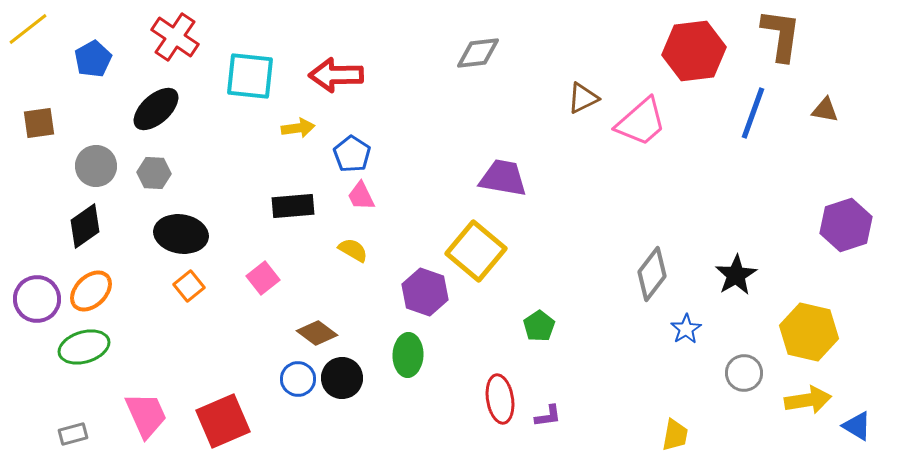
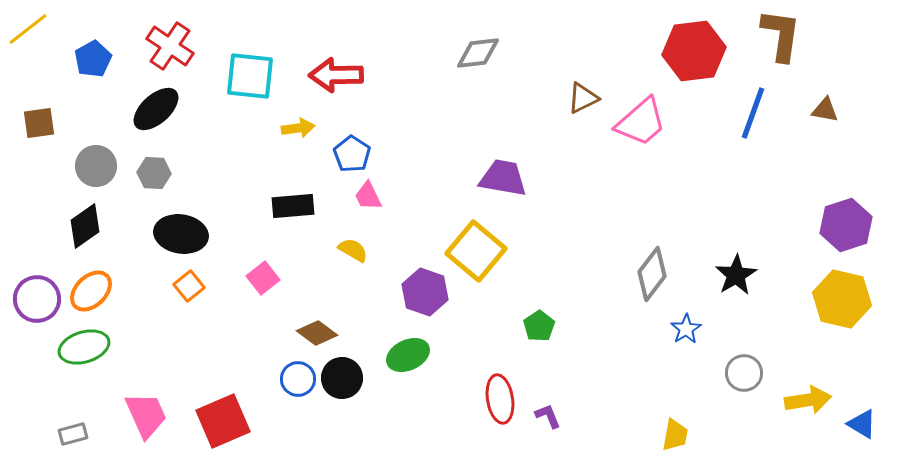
red cross at (175, 37): moved 5 px left, 9 px down
pink trapezoid at (361, 196): moved 7 px right
yellow hexagon at (809, 332): moved 33 px right, 33 px up
green ellipse at (408, 355): rotated 63 degrees clockwise
purple L-shape at (548, 416): rotated 104 degrees counterclockwise
blue triangle at (857, 426): moved 5 px right, 2 px up
